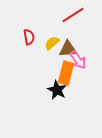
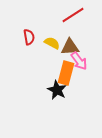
yellow semicircle: rotated 70 degrees clockwise
brown triangle: moved 2 px right, 2 px up
pink arrow: moved 1 px right, 1 px down
